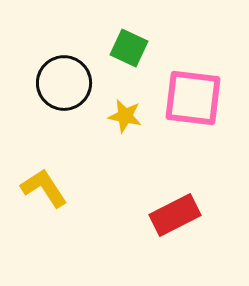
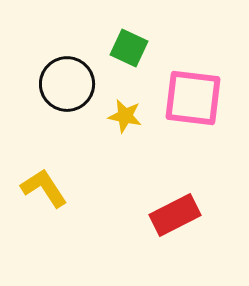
black circle: moved 3 px right, 1 px down
